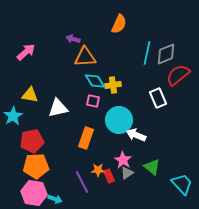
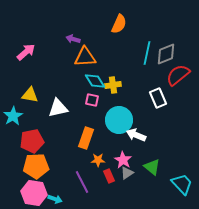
pink square: moved 1 px left, 1 px up
orange star: moved 10 px up
